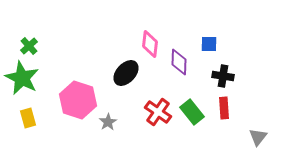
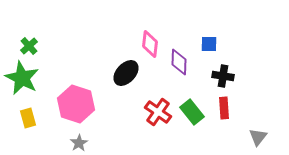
pink hexagon: moved 2 px left, 4 px down
gray star: moved 29 px left, 21 px down
